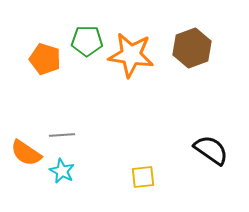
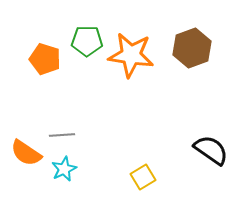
cyan star: moved 2 px right, 2 px up; rotated 20 degrees clockwise
yellow square: rotated 25 degrees counterclockwise
